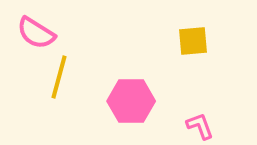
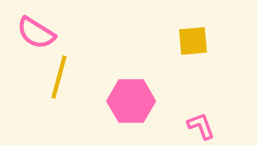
pink L-shape: moved 1 px right
